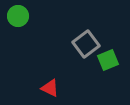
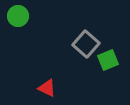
gray square: rotated 12 degrees counterclockwise
red triangle: moved 3 px left
